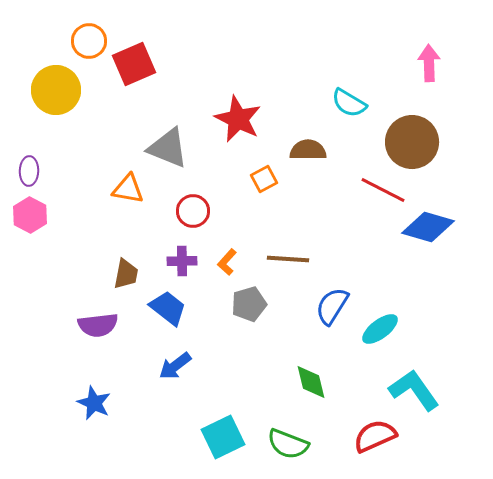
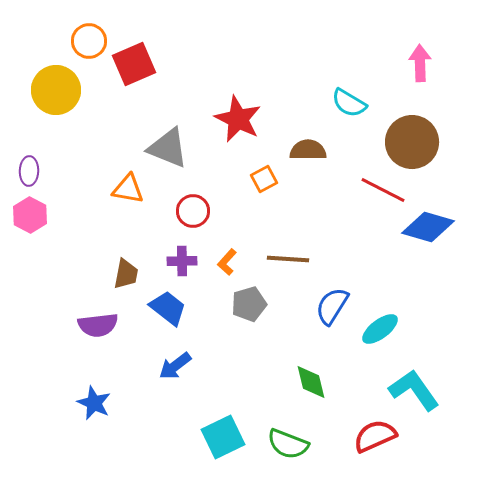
pink arrow: moved 9 px left
